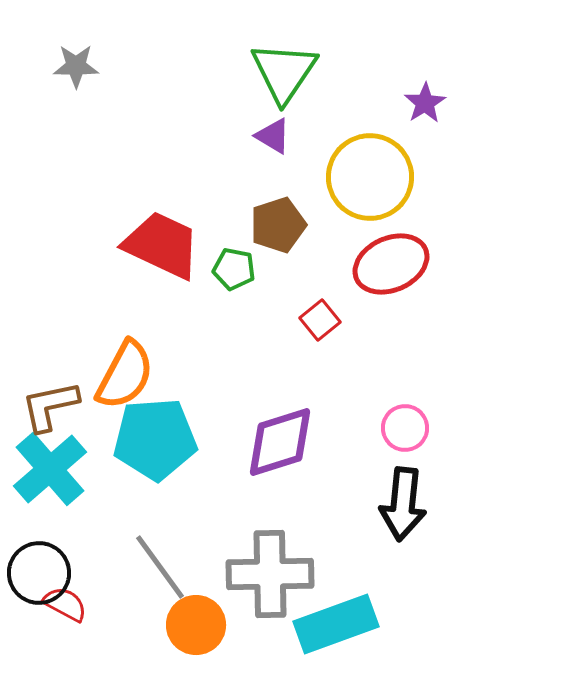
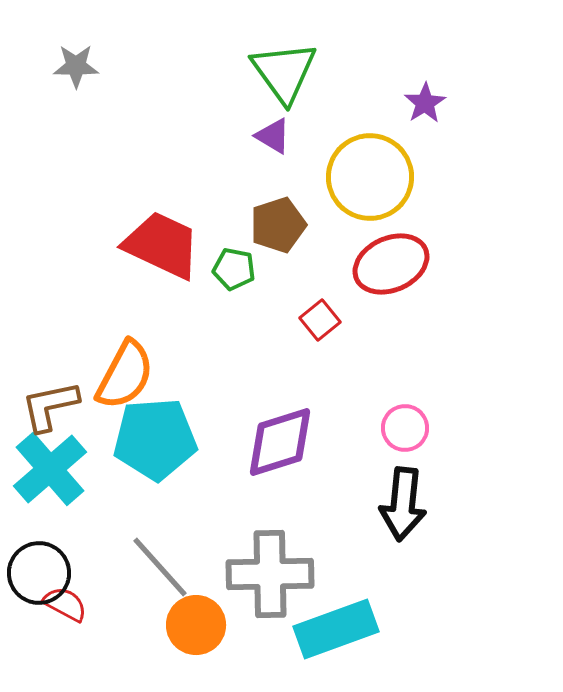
green triangle: rotated 10 degrees counterclockwise
gray line: rotated 6 degrees counterclockwise
cyan rectangle: moved 5 px down
